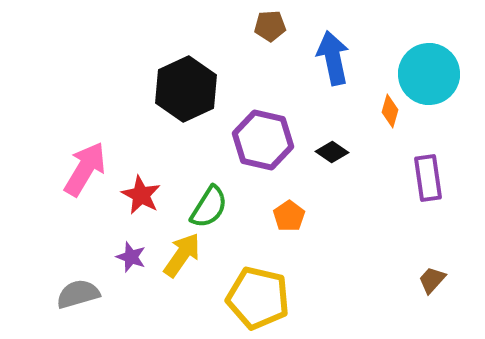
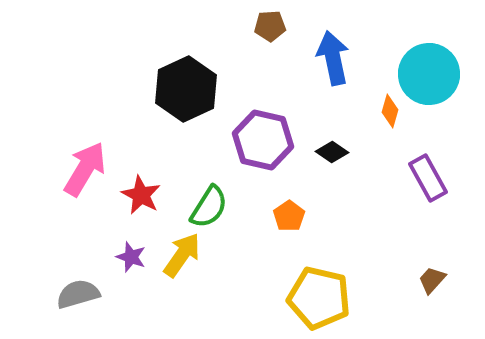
purple rectangle: rotated 21 degrees counterclockwise
yellow pentagon: moved 61 px right
